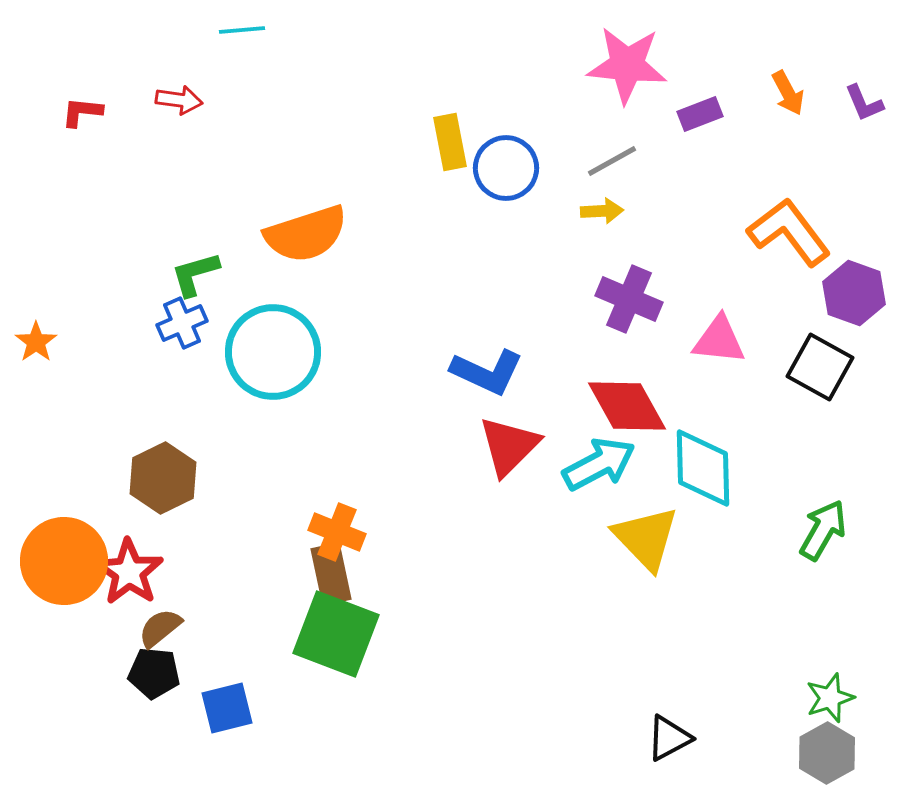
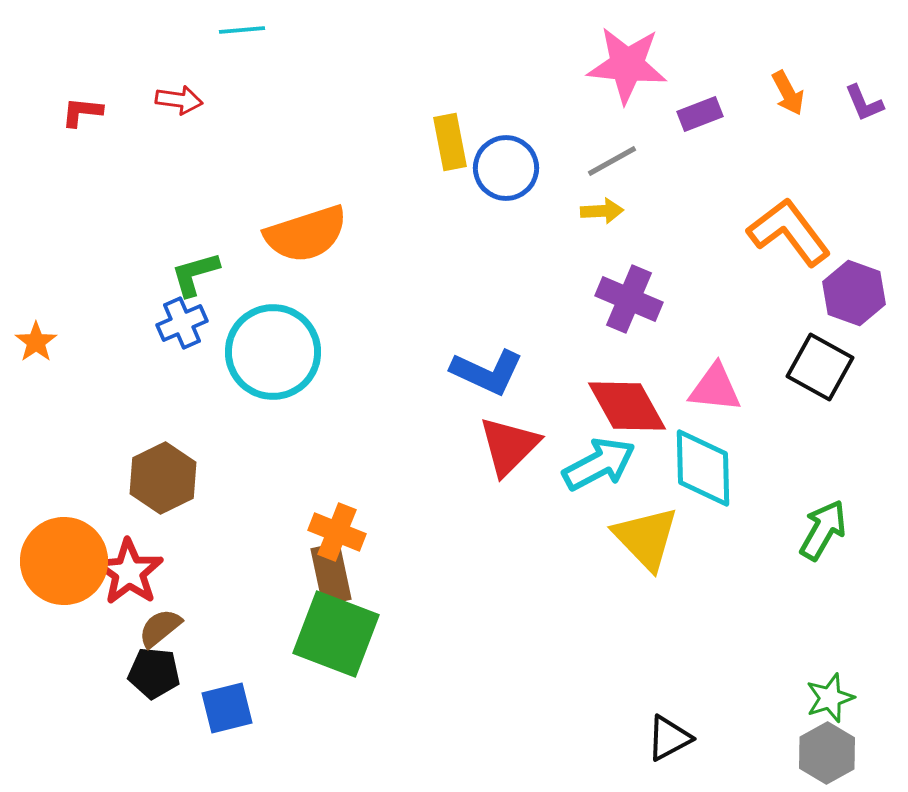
pink triangle: moved 4 px left, 48 px down
